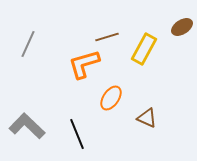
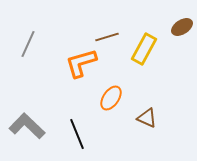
orange L-shape: moved 3 px left, 1 px up
